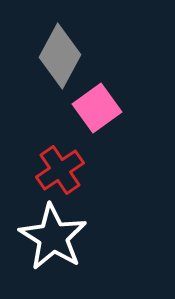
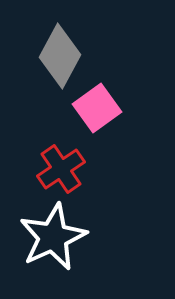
red cross: moved 1 px right, 1 px up
white star: rotated 16 degrees clockwise
